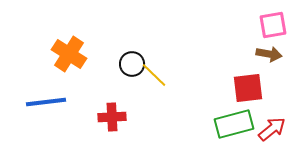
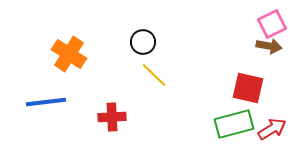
pink square: moved 1 px left, 1 px up; rotated 16 degrees counterclockwise
brown arrow: moved 8 px up
black circle: moved 11 px right, 22 px up
red square: rotated 20 degrees clockwise
red arrow: rotated 8 degrees clockwise
